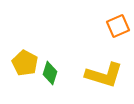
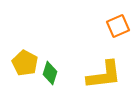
yellow L-shape: rotated 24 degrees counterclockwise
